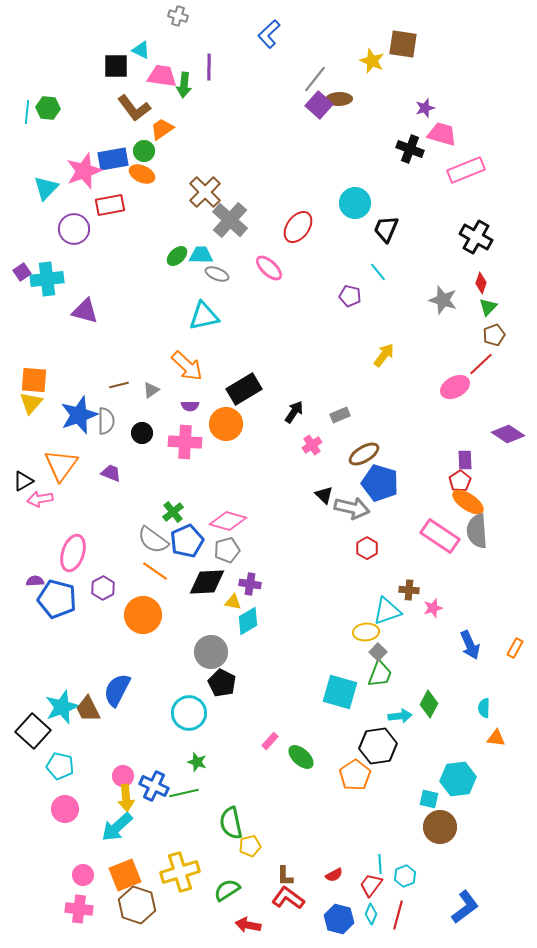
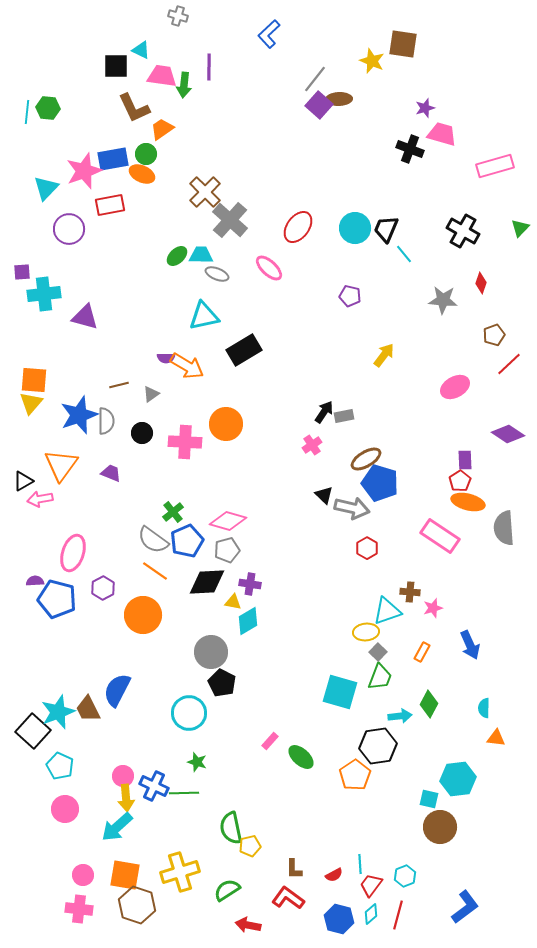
brown L-shape at (134, 108): rotated 12 degrees clockwise
green circle at (144, 151): moved 2 px right, 3 px down
pink rectangle at (466, 170): moved 29 px right, 4 px up; rotated 6 degrees clockwise
cyan circle at (355, 203): moved 25 px down
purple circle at (74, 229): moved 5 px left
black cross at (476, 237): moved 13 px left, 6 px up
purple square at (22, 272): rotated 30 degrees clockwise
cyan line at (378, 272): moved 26 px right, 18 px up
cyan cross at (47, 279): moved 3 px left, 15 px down
gray star at (443, 300): rotated 12 degrees counterclockwise
green triangle at (488, 307): moved 32 px right, 79 px up
purple triangle at (85, 311): moved 6 px down
red line at (481, 364): moved 28 px right
orange arrow at (187, 366): rotated 12 degrees counterclockwise
black rectangle at (244, 389): moved 39 px up
gray triangle at (151, 390): moved 4 px down
purple semicircle at (190, 406): moved 24 px left, 48 px up
black arrow at (294, 412): moved 30 px right
gray rectangle at (340, 415): moved 4 px right, 1 px down; rotated 12 degrees clockwise
brown ellipse at (364, 454): moved 2 px right, 5 px down
orange ellipse at (468, 502): rotated 20 degrees counterclockwise
gray semicircle at (477, 531): moved 27 px right, 3 px up
brown cross at (409, 590): moved 1 px right, 2 px down
orange rectangle at (515, 648): moved 93 px left, 4 px down
green trapezoid at (380, 674): moved 3 px down
cyan star at (62, 707): moved 4 px left, 5 px down
cyan pentagon at (60, 766): rotated 12 degrees clockwise
green line at (184, 793): rotated 12 degrees clockwise
green semicircle at (231, 823): moved 5 px down
cyan line at (380, 864): moved 20 px left
orange square at (125, 875): rotated 32 degrees clockwise
brown L-shape at (285, 876): moved 9 px right, 7 px up
cyan diamond at (371, 914): rotated 25 degrees clockwise
